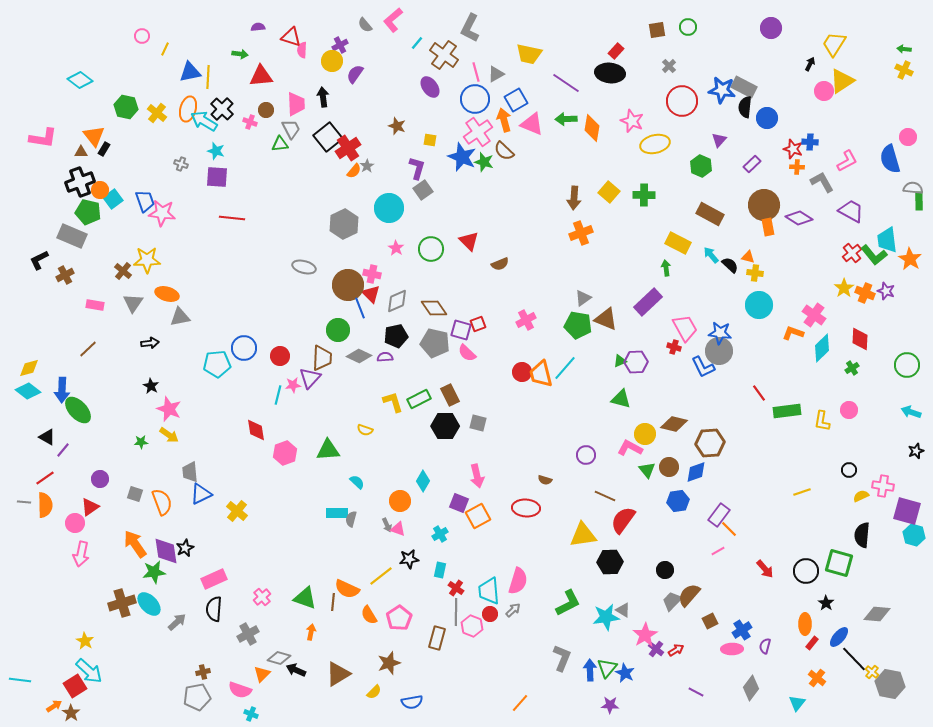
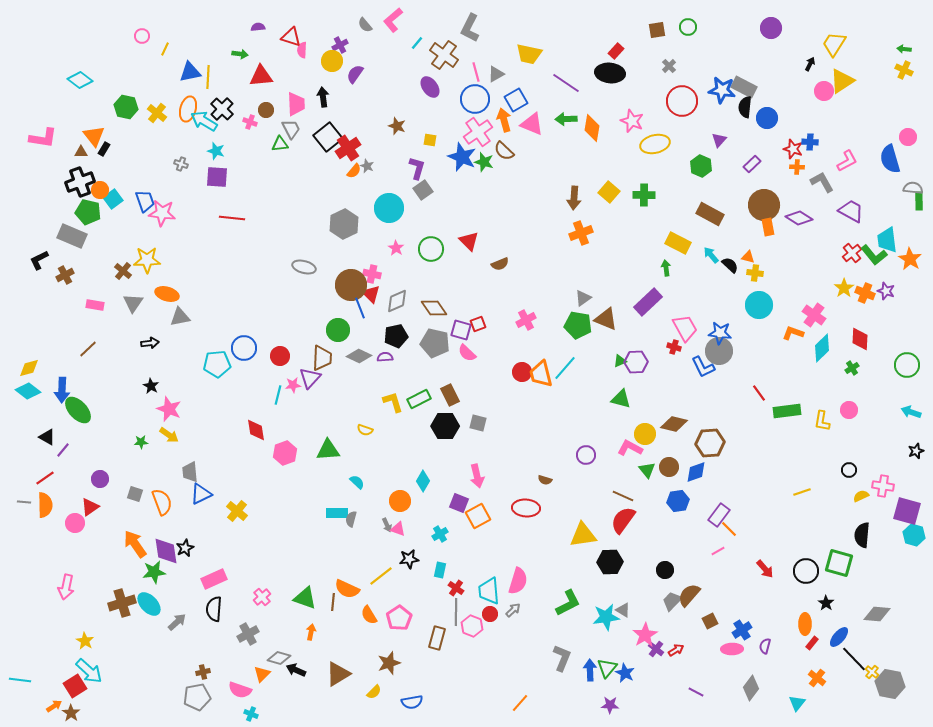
gray star at (367, 166): rotated 16 degrees counterclockwise
brown circle at (348, 285): moved 3 px right
brown line at (605, 496): moved 18 px right
pink arrow at (81, 554): moved 15 px left, 33 px down
